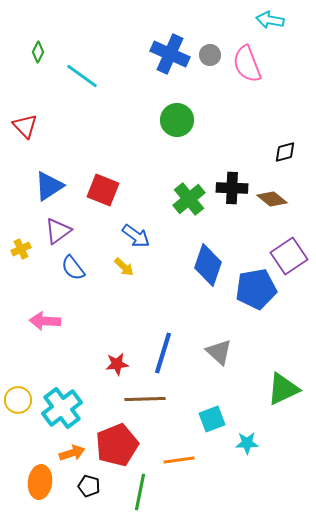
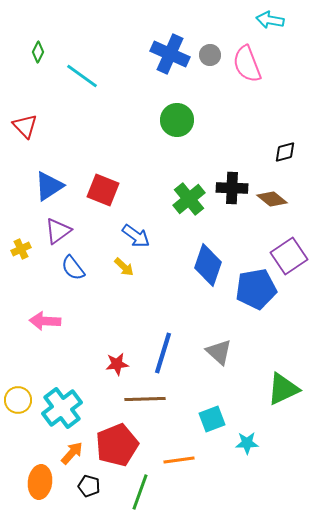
orange arrow: rotated 30 degrees counterclockwise
green line: rotated 9 degrees clockwise
